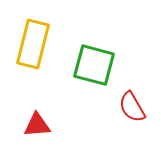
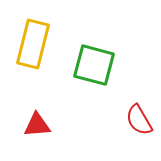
red semicircle: moved 7 px right, 13 px down
